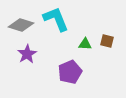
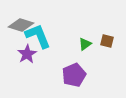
cyan L-shape: moved 18 px left, 17 px down
green triangle: rotated 40 degrees counterclockwise
purple pentagon: moved 4 px right, 3 px down
